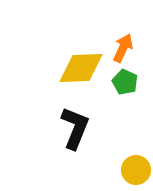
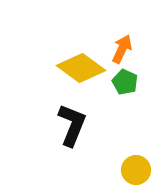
orange arrow: moved 1 px left, 1 px down
yellow diamond: rotated 39 degrees clockwise
black L-shape: moved 3 px left, 3 px up
